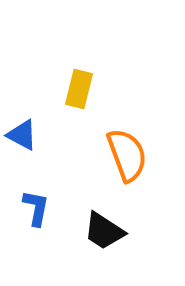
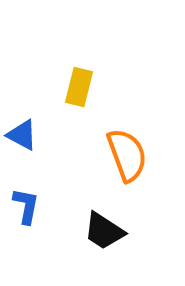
yellow rectangle: moved 2 px up
blue L-shape: moved 10 px left, 2 px up
